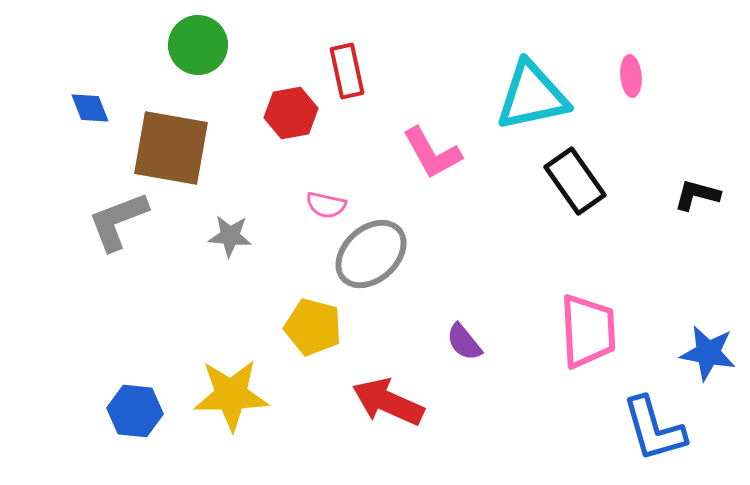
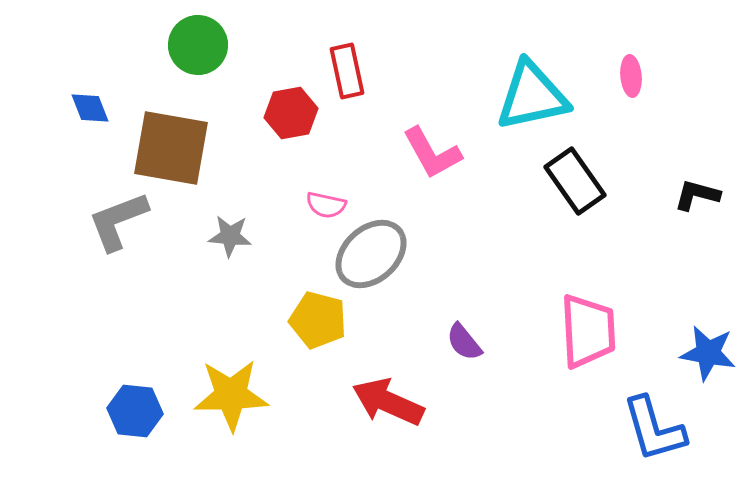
yellow pentagon: moved 5 px right, 7 px up
